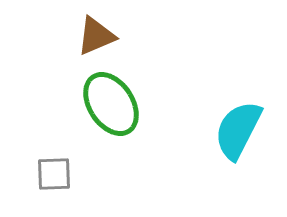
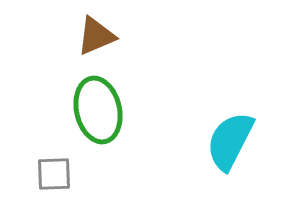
green ellipse: moved 13 px left, 6 px down; rotated 20 degrees clockwise
cyan semicircle: moved 8 px left, 11 px down
